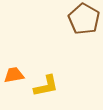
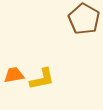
yellow L-shape: moved 4 px left, 7 px up
